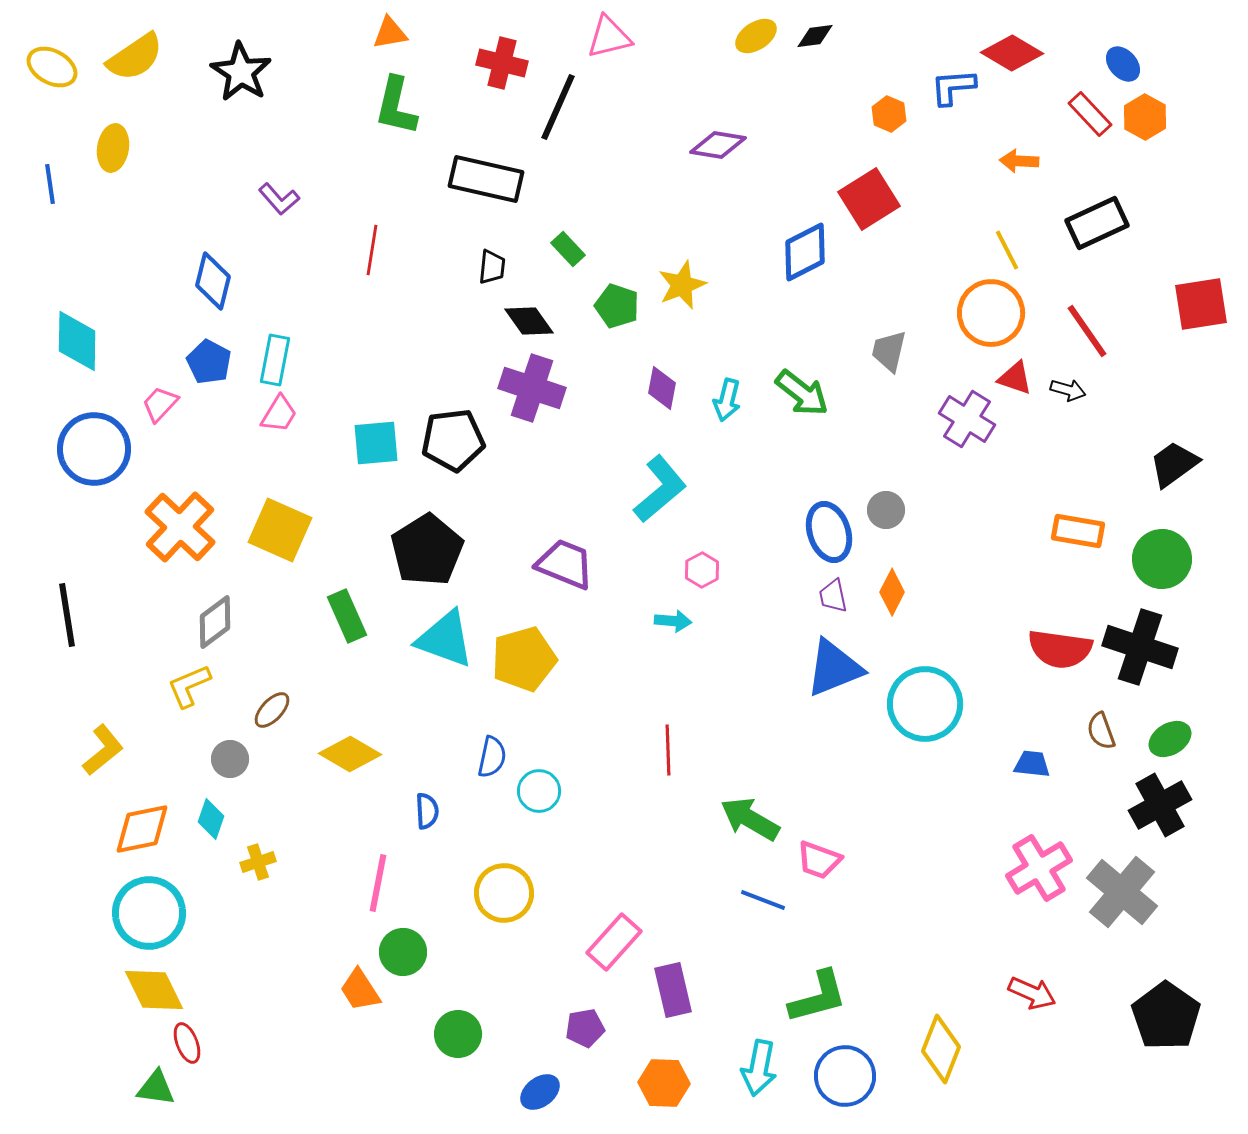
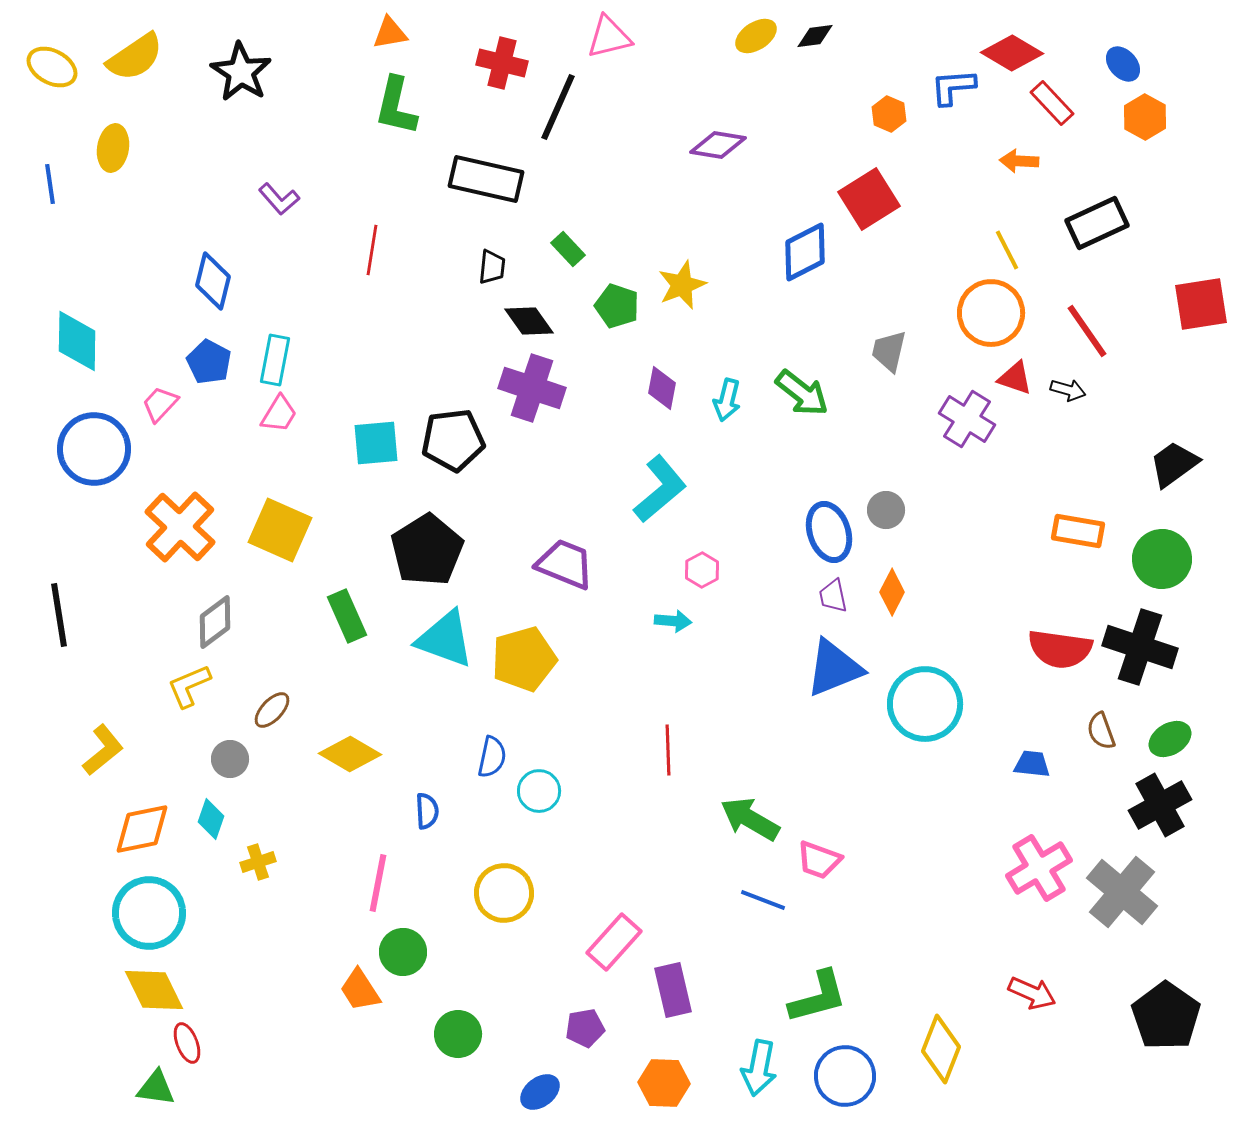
red rectangle at (1090, 114): moved 38 px left, 11 px up
black line at (67, 615): moved 8 px left
